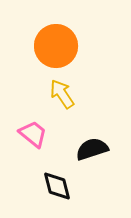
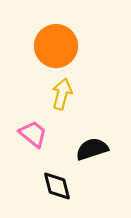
yellow arrow: rotated 48 degrees clockwise
